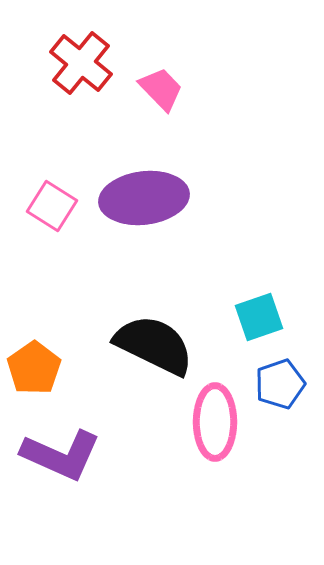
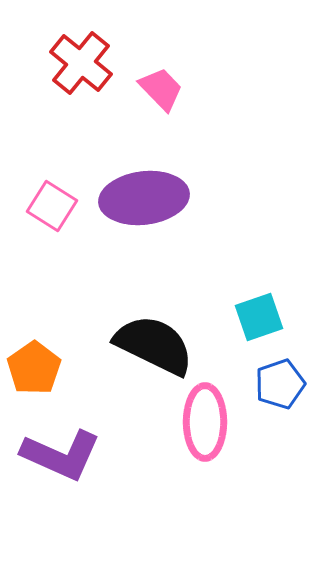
pink ellipse: moved 10 px left
